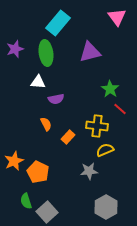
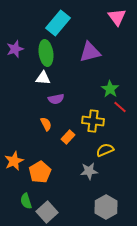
white triangle: moved 5 px right, 4 px up
red line: moved 2 px up
yellow cross: moved 4 px left, 5 px up
orange pentagon: moved 2 px right; rotated 15 degrees clockwise
